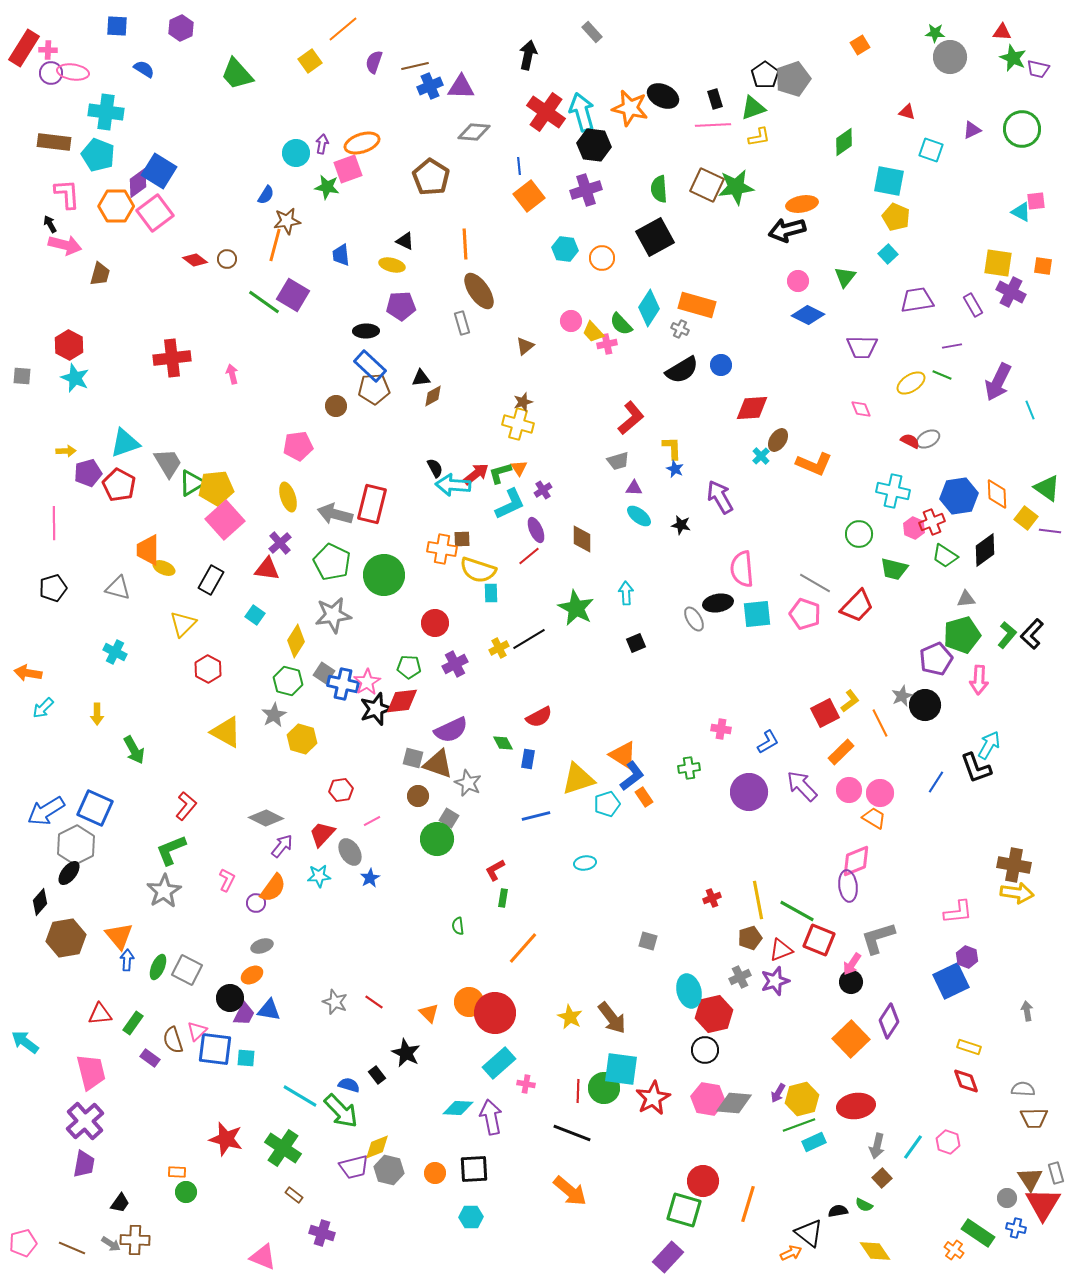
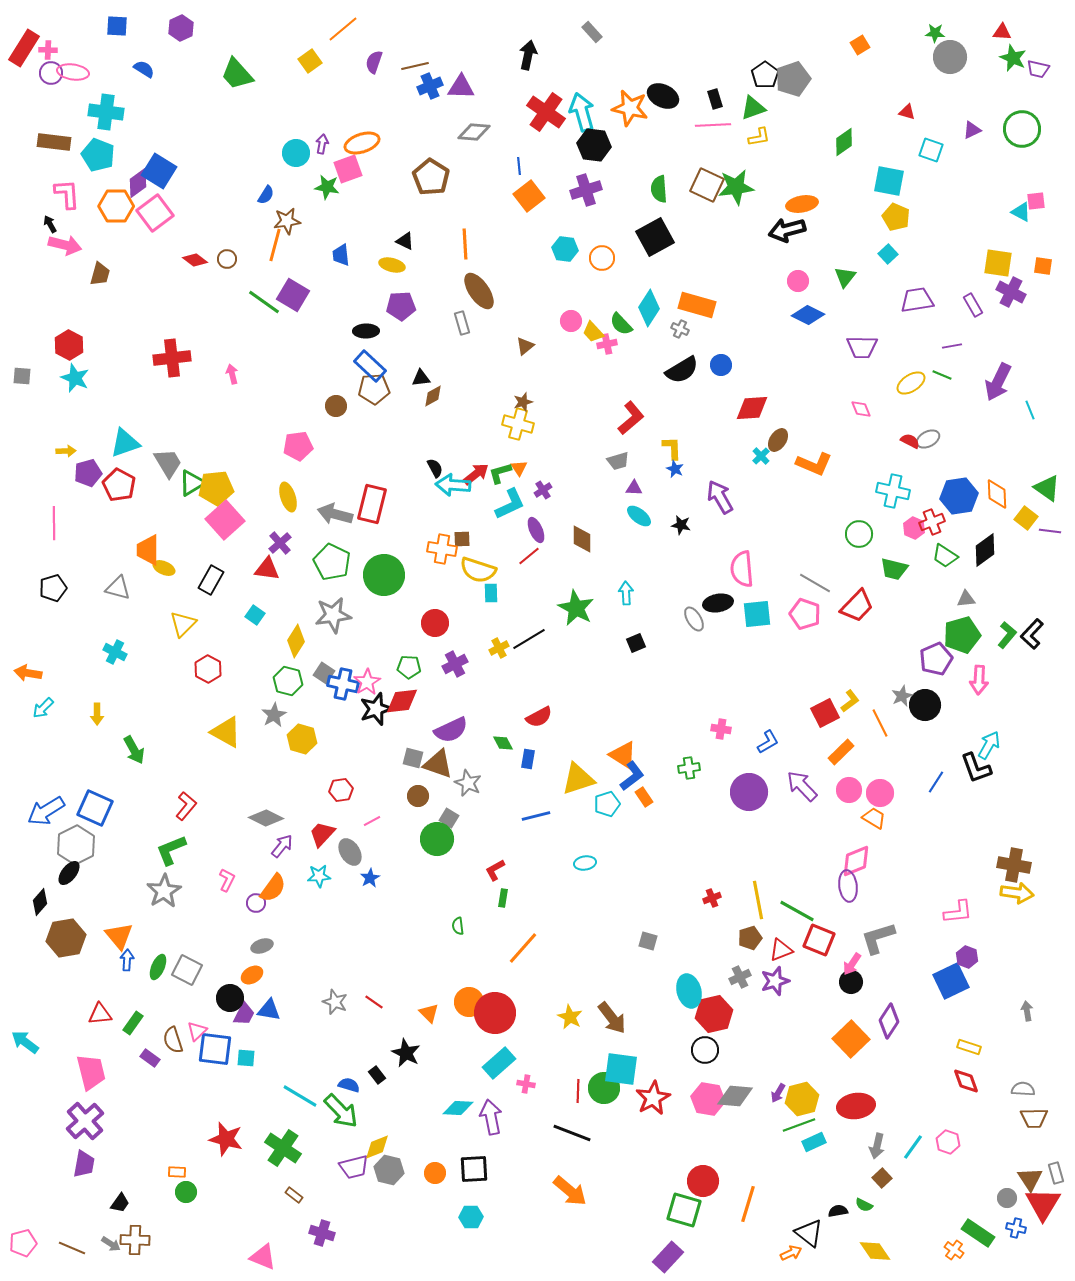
gray diamond at (734, 1103): moved 1 px right, 7 px up
